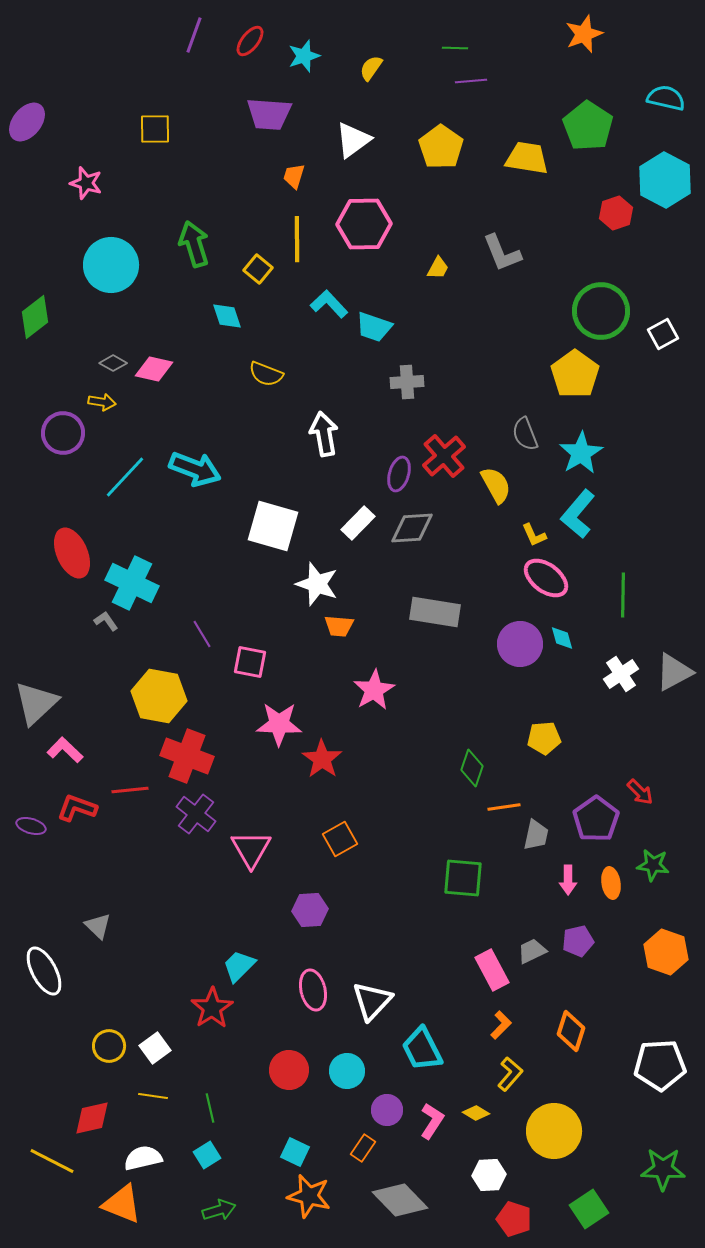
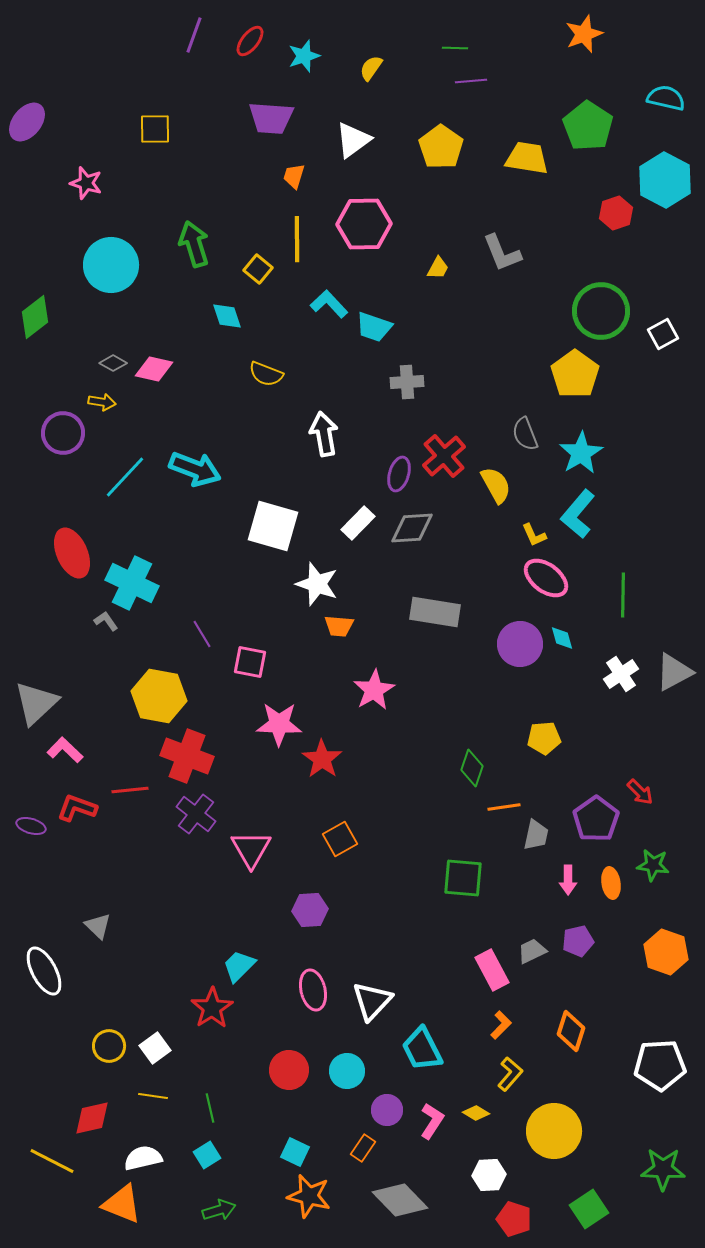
purple trapezoid at (269, 114): moved 2 px right, 4 px down
